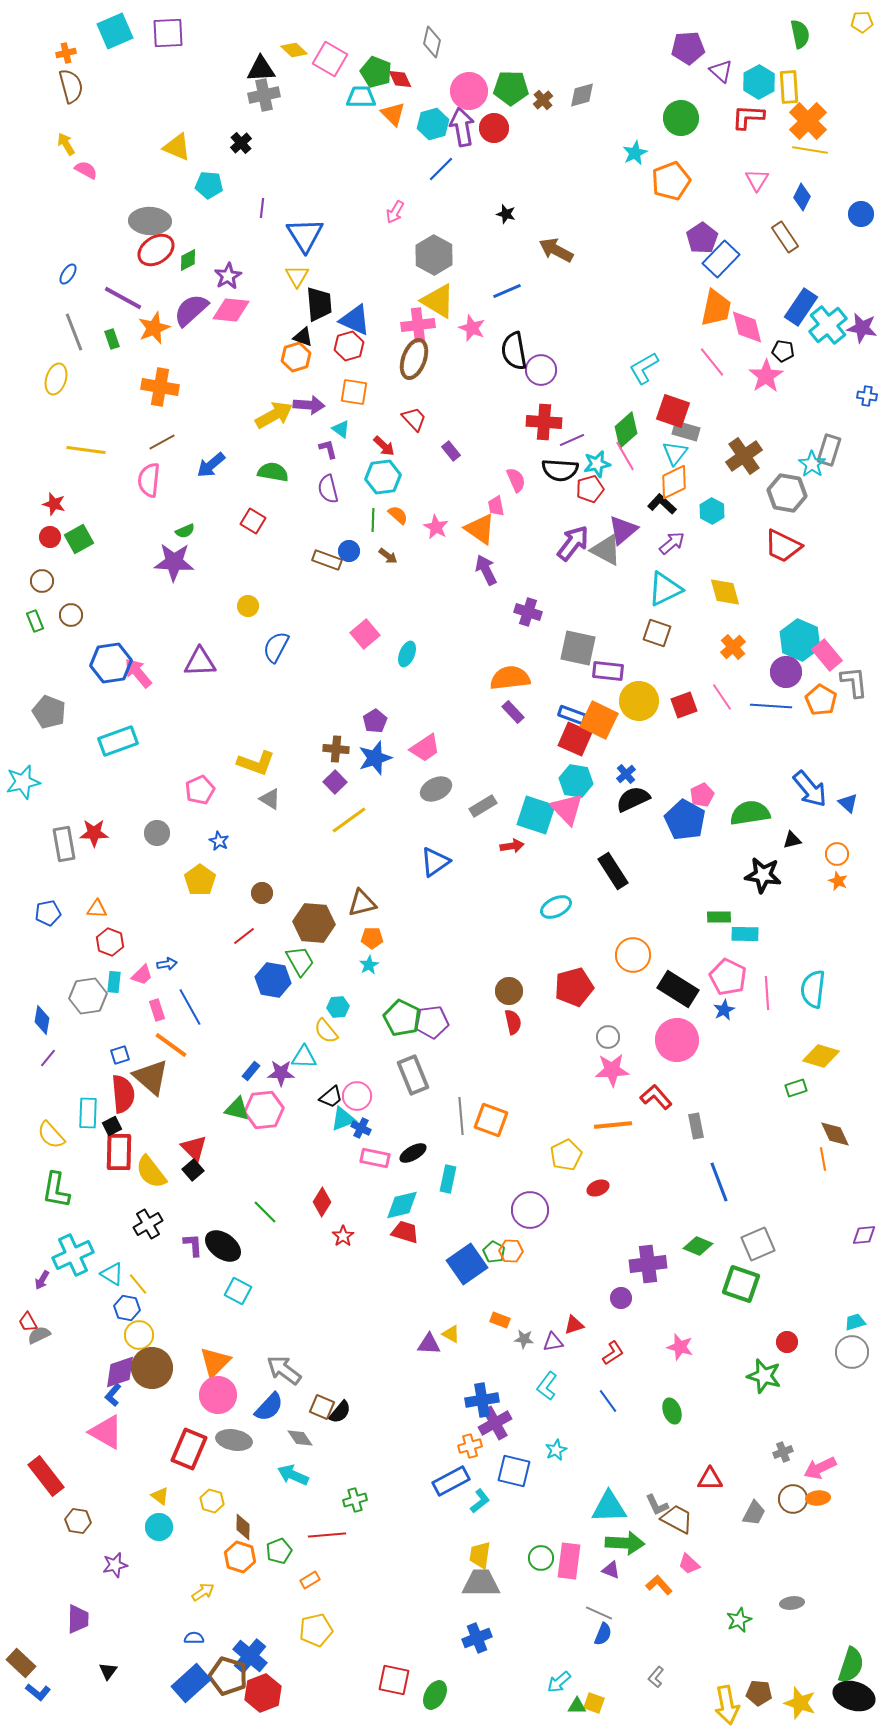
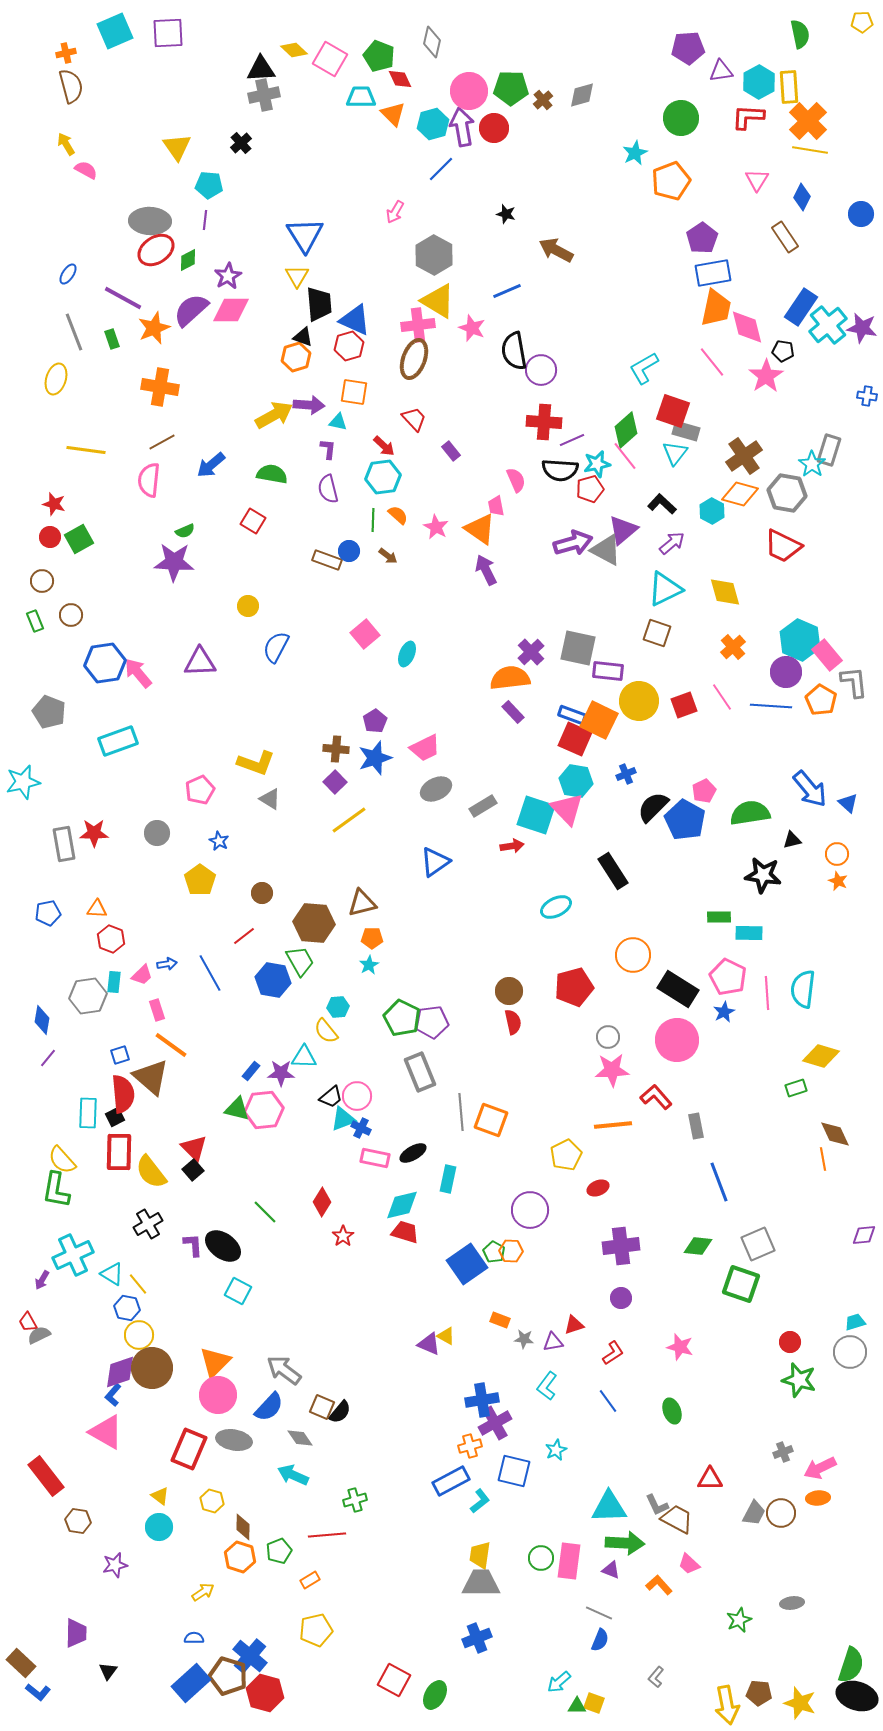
purple triangle at (721, 71): rotated 50 degrees counterclockwise
green pentagon at (376, 72): moved 3 px right, 16 px up
yellow triangle at (177, 147): rotated 32 degrees clockwise
purple line at (262, 208): moved 57 px left, 12 px down
blue rectangle at (721, 259): moved 8 px left, 14 px down; rotated 36 degrees clockwise
pink diamond at (231, 310): rotated 6 degrees counterclockwise
cyan triangle at (341, 429): moved 3 px left, 7 px up; rotated 24 degrees counterclockwise
purple L-shape at (328, 449): rotated 20 degrees clockwise
pink line at (625, 456): rotated 8 degrees counterclockwise
green semicircle at (273, 472): moved 1 px left, 2 px down
orange diamond at (674, 482): moved 66 px right, 12 px down; rotated 42 degrees clockwise
purple arrow at (573, 543): rotated 36 degrees clockwise
purple cross at (528, 612): moved 3 px right, 40 px down; rotated 28 degrees clockwise
blue hexagon at (111, 663): moved 6 px left
pink trapezoid at (425, 748): rotated 8 degrees clockwise
blue cross at (626, 774): rotated 18 degrees clockwise
pink pentagon at (702, 795): moved 2 px right, 4 px up
black semicircle at (633, 799): moved 20 px right, 8 px down; rotated 20 degrees counterclockwise
cyan rectangle at (745, 934): moved 4 px right, 1 px up
red hexagon at (110, 942): moved 1 px right, 3 px up
cyan semicircle at (813, 989): moved 10 px left
blue line at (190, 1007): moved 20 px right, 34 px up
blue star at (724, 1010): moved 2 px down
gray rectangle at (413, 1075): moved 7 px right, 3 px up
gray line at (461, 1116): moved 4 px up
black square at (112, 1126): moved 3 px right, 9 px up
yellow semicircle at (51, 1135): moved 11 px right, 25 px down
green diamond at (698, 1246): rotated 16 degrees counterclockwise
purple cross at (648, 1264): moved 27 px left, 18 px up
yellow triangle at (451, 1334): moved 5 px left, 2 px down
red circle at (787, 1342): moved 3 px right
purple triangle at (429, 1344): rotated 20 degrees clockwise
gray circle at (852, 1352): moved 2 px left
green star at (764, 1376): moved 35 px right, 4 px down
brown circle at (793, 1499): moved 12 px left, 14 px down
purple trapezoid at (78, 1619): moved 2 px left, 14 px down
blue semicircle at (603, 1634): moved 3 px left, 6 px down
red square at (394, 1680): rotated 16 degrees clockwise
red hexagon at (263, 1693): moved 2 px right; rotated 24 degrees counterclockwise
black ellipse at (854, 1696): moved 3 px right
